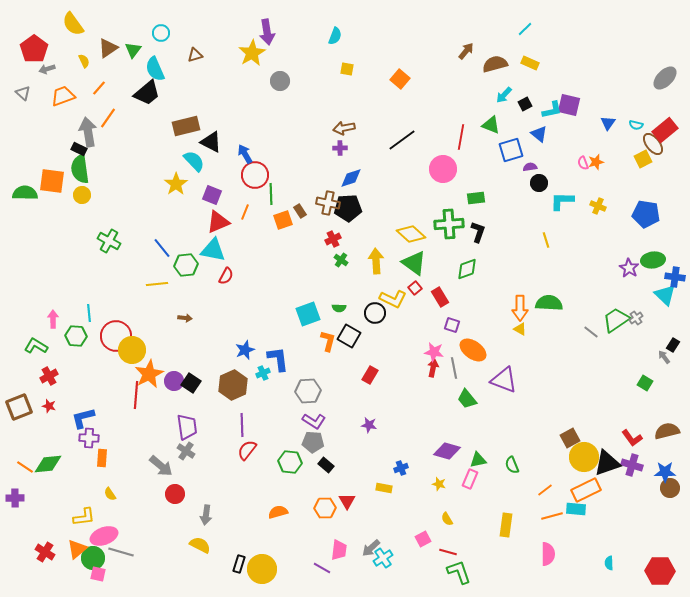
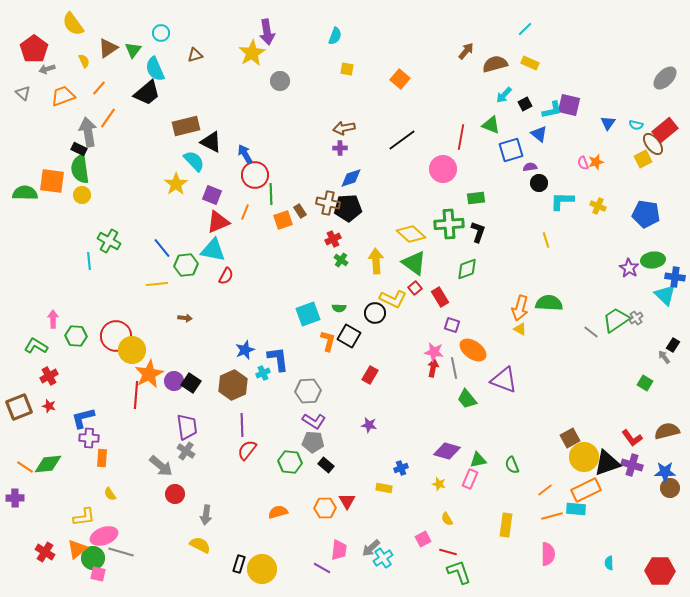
orange arrow at (520, 308): rotated 15 degrees clockwise
cyan line at (89, 313): moved 52 px up
